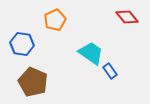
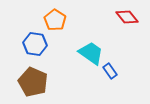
orange pentagon: rotated 15 degrees counterclockwise
blue hexagon: moved 13 px right
